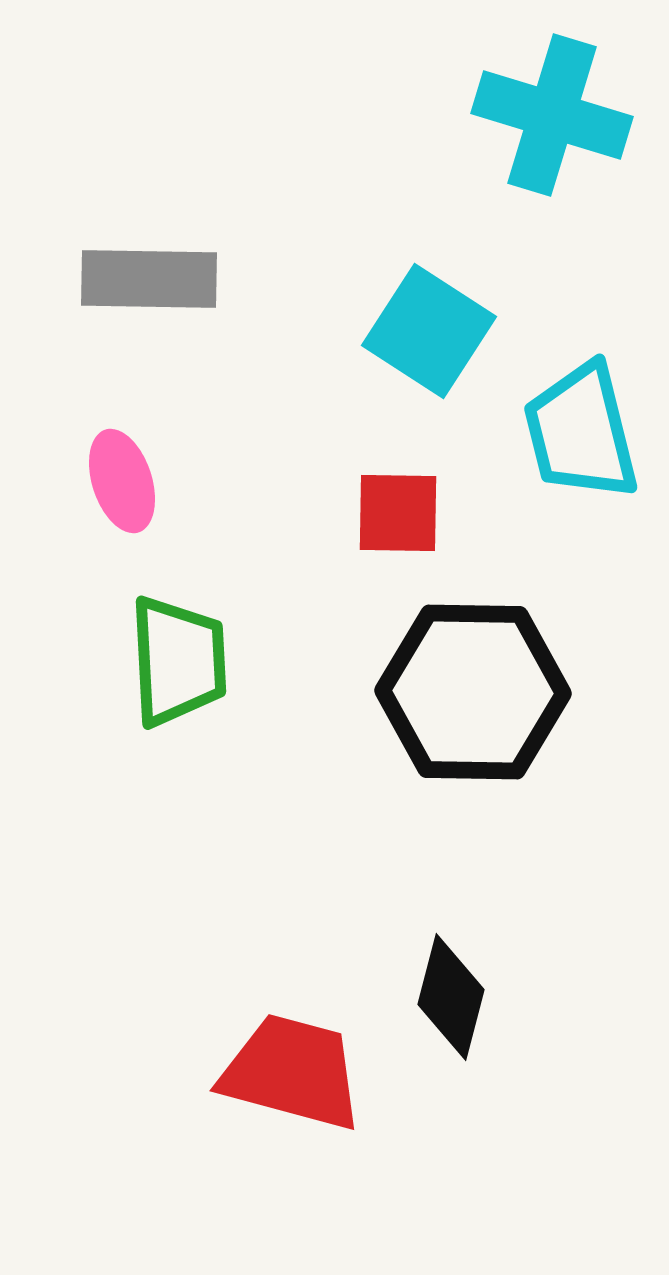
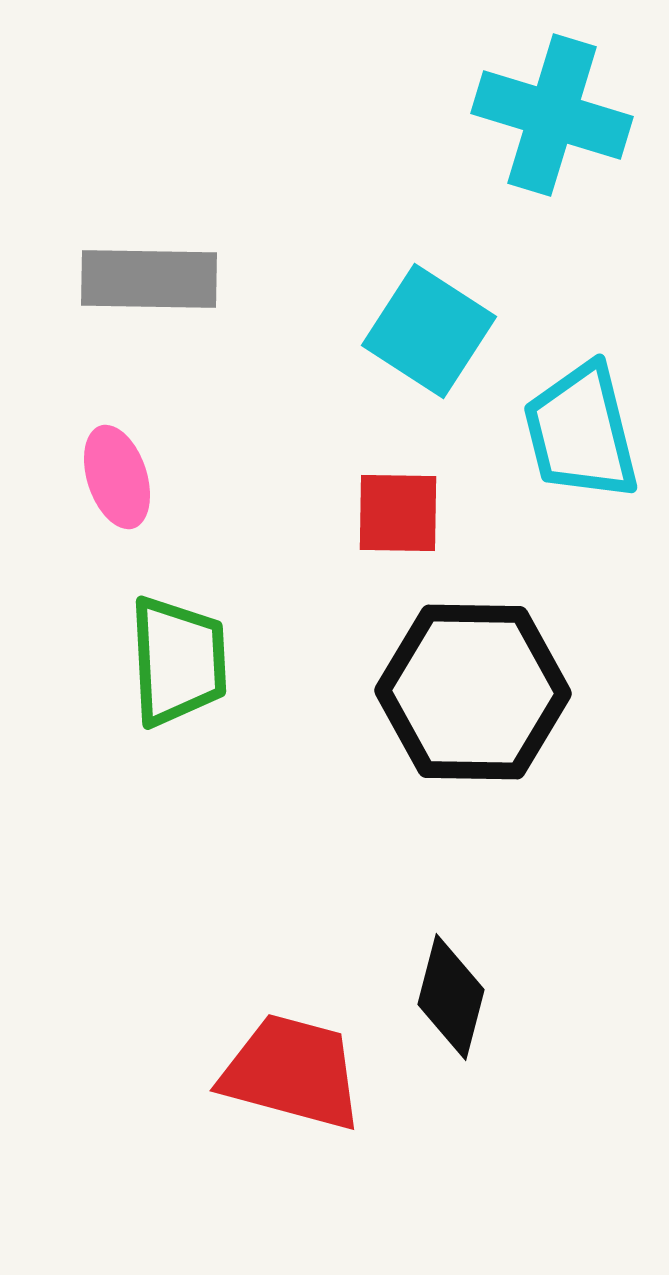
pink ellipse: moved 5 px left, 4 px up
